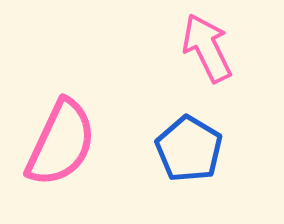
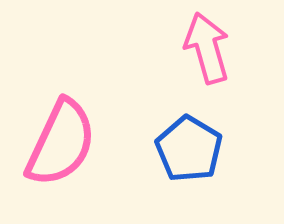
pink arrow: rotated 10 degrees clockwise
